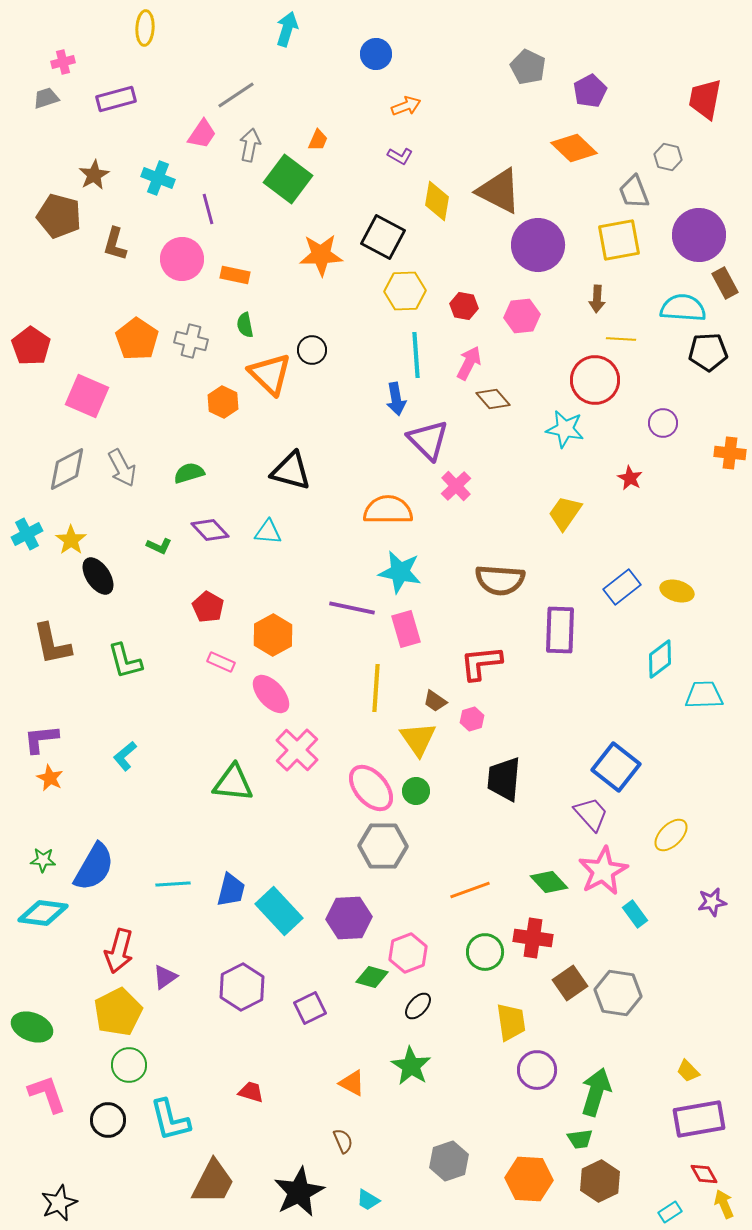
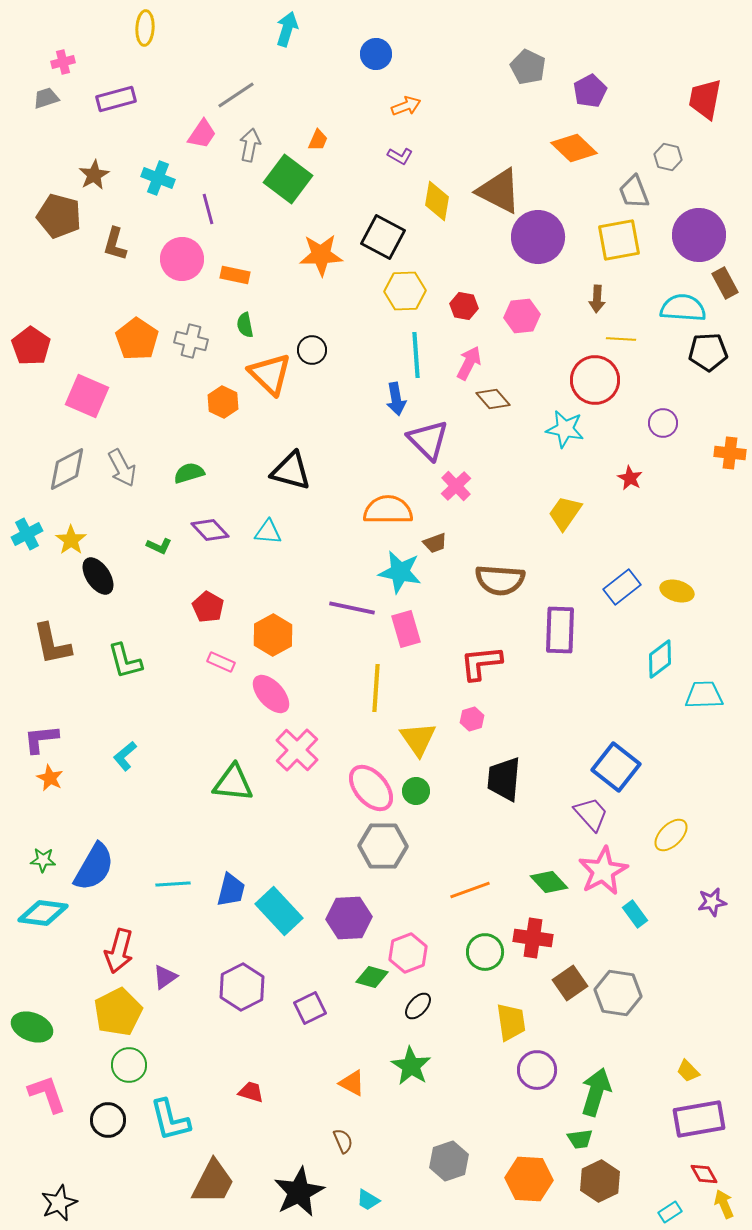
purple circle at (538, 245): moved 8 px up
brown trapezoid at (435, 701): moved 158 px up; rotated 55 degrees counterclockwise
